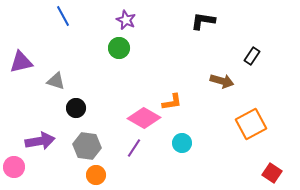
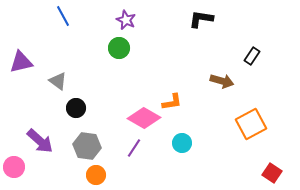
black L-shape: moved 2 px left, 2 px up
gray triangle: moved 2 px right; rotated 18 degrees clockwise
purple arrow: rotated 52 degrees clockwise
